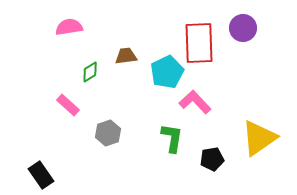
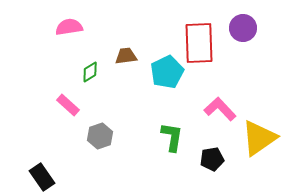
pink L-shape: moved 25 px right, 7 px down
gray hexagon: moved 8 px left, 3 px down
green L-shape: moved 1 px up
black rectangle: moved 1 px right, 2 px down
